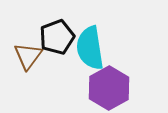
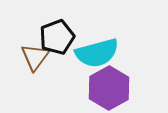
cyan semicircle: moved 7 px right, 5 px down; rotated 96 degrees counterclockwise
brown triangle: moved 7 px right, 1 px down
